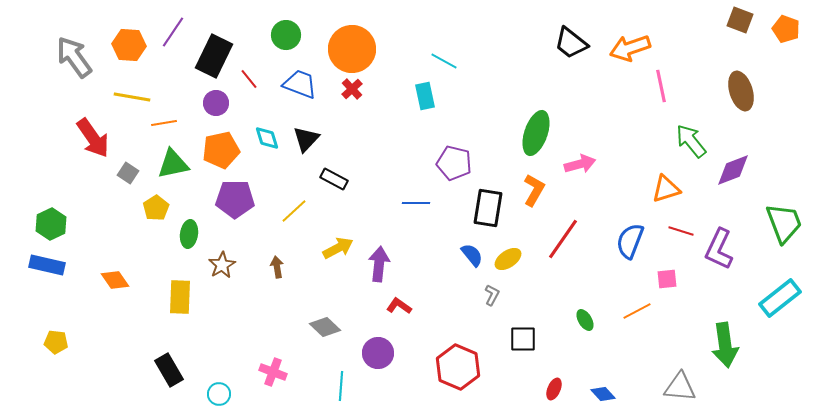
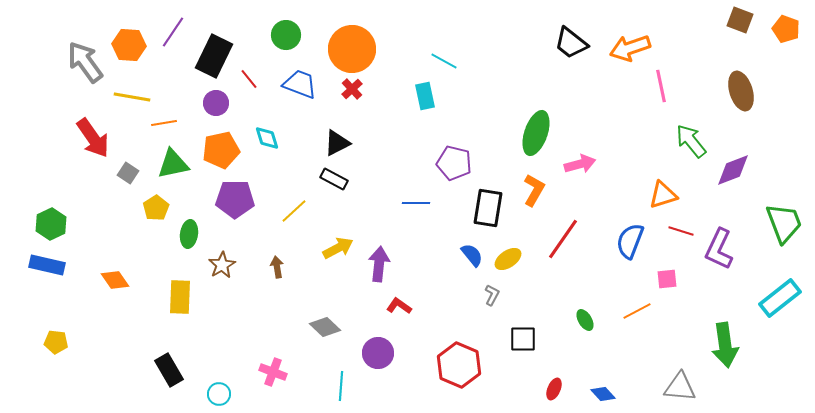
gray arrow at (74, 57): moved 11 px right, 5 px down
black triangle at (306, 139): moved 31 px right, 4 px down; rotated 20 degrees clockwise
orange triangle at (666, 189): moved 3 px left, 6 px down
red hexagon at (458, 367): moved 1 px right, 2 px up
